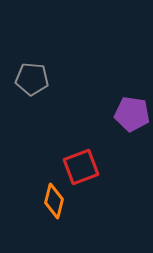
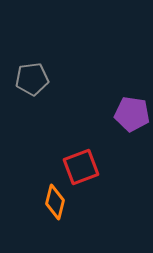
gray pentagon: rotated 12 degrees counterclockwise
orange diamond: moved 1 px right, 1 px down
